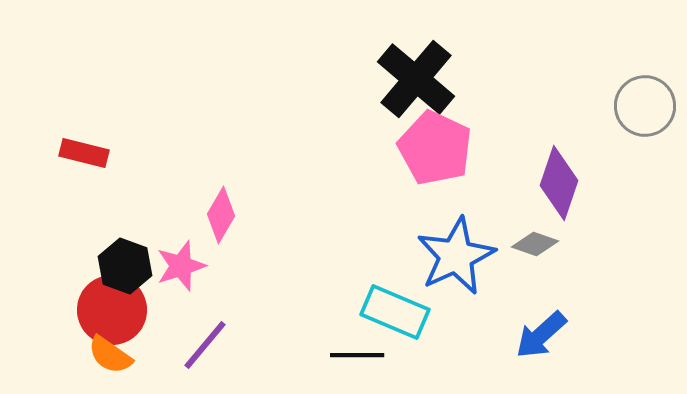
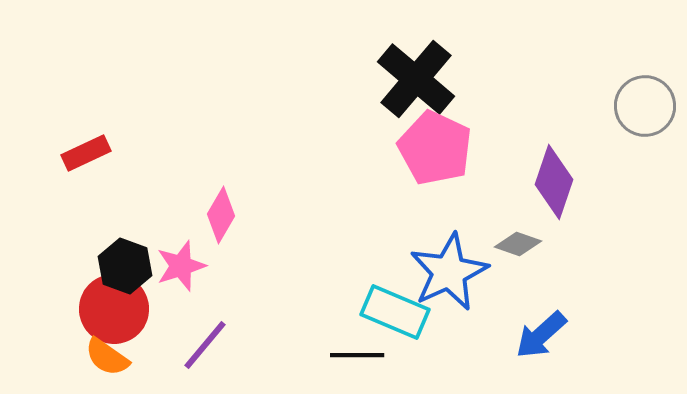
red rectangle: moved 2 px right; rotated 39 degrees counterclockwise
purple diamond: moved 5 px left, 1 px up
gray diamond: moved 17 px left
blue star: moved 7 px left, 16 px down
red circle: moved 2 px right, 1 px up
orange semicircle: moved 3 px left, 2 px down
